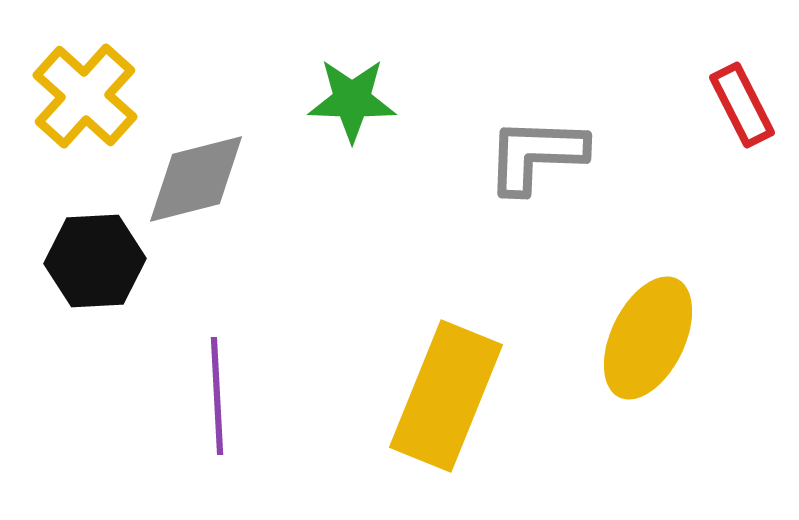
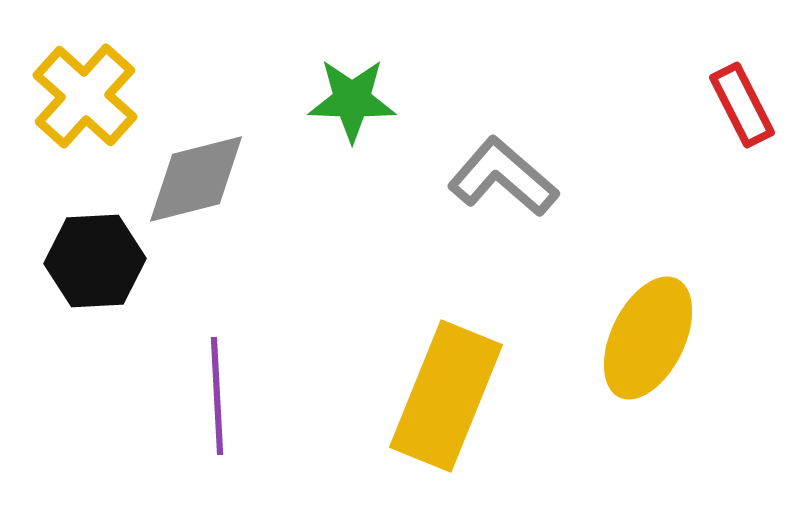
gray L-shape: moved 33 px left, 22 px down; rotated 39 degrees clockwise
